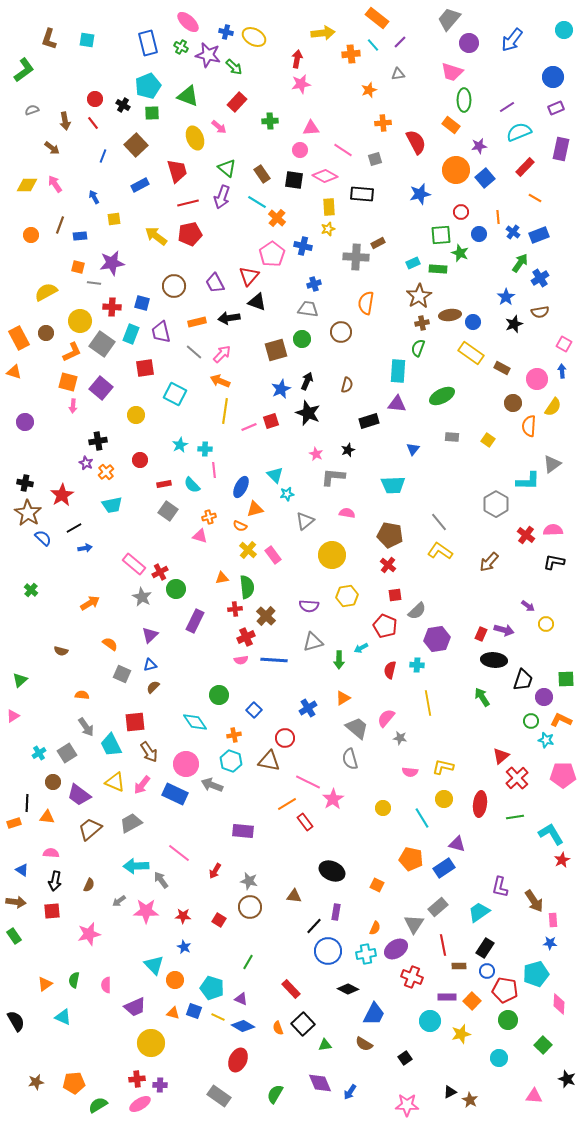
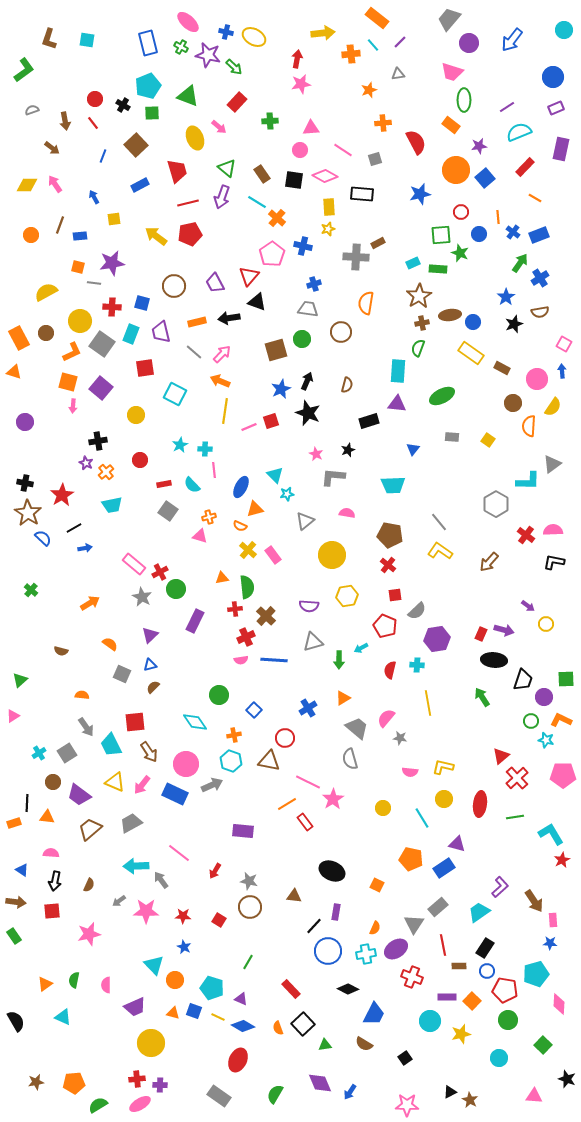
gray arrow at (212, 785): rotated 135 degrees clockwise
purple L-shape at (500, 887): rotated 145 degrees counterclockwise
